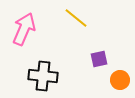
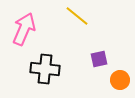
yellow line: moved 1 px right, 2 px up
black cross: moved 2 px right, 7 px up
